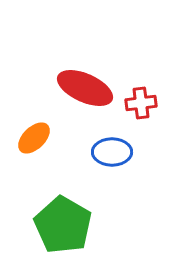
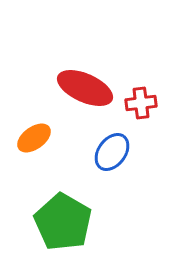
orange ellipse: rotated 8 degrees clockwise
blue ellipse: rotated 54 degrees counterclockwise
green pentagon: moved 3 px up
